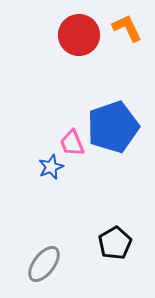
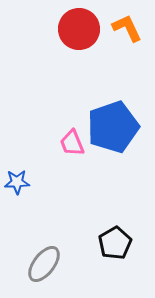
red circle: moved 6 px up
blue star: moved 34 px left, 15 px down; rotated 20 degrees clockwise
